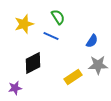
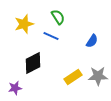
gray star: moved 11 px down
